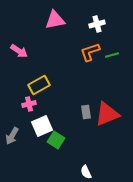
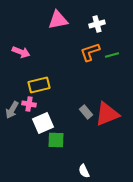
pink triangle: moved 3 px right
pink arrow: moved 2 px right, 1 px down; rotated 12 degrees counterclockwise
yellow rectangle: rotated 15 degrees clockwise
pink cross: rotated 24 degrees clockwise
gray rectangle: rotated 32 degrees counterclockwise
white square: moved 1 px right, 3 px up
gray arrow: moved 26 px up
green square: rotated 30 degrees counterclockwise
white semicircle: moved 2 px left, 1 px up
